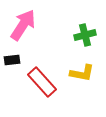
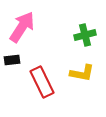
pink arrow: moved 1 px left, 2 px down
red rectangle: rotated 16 degrees clockwise
